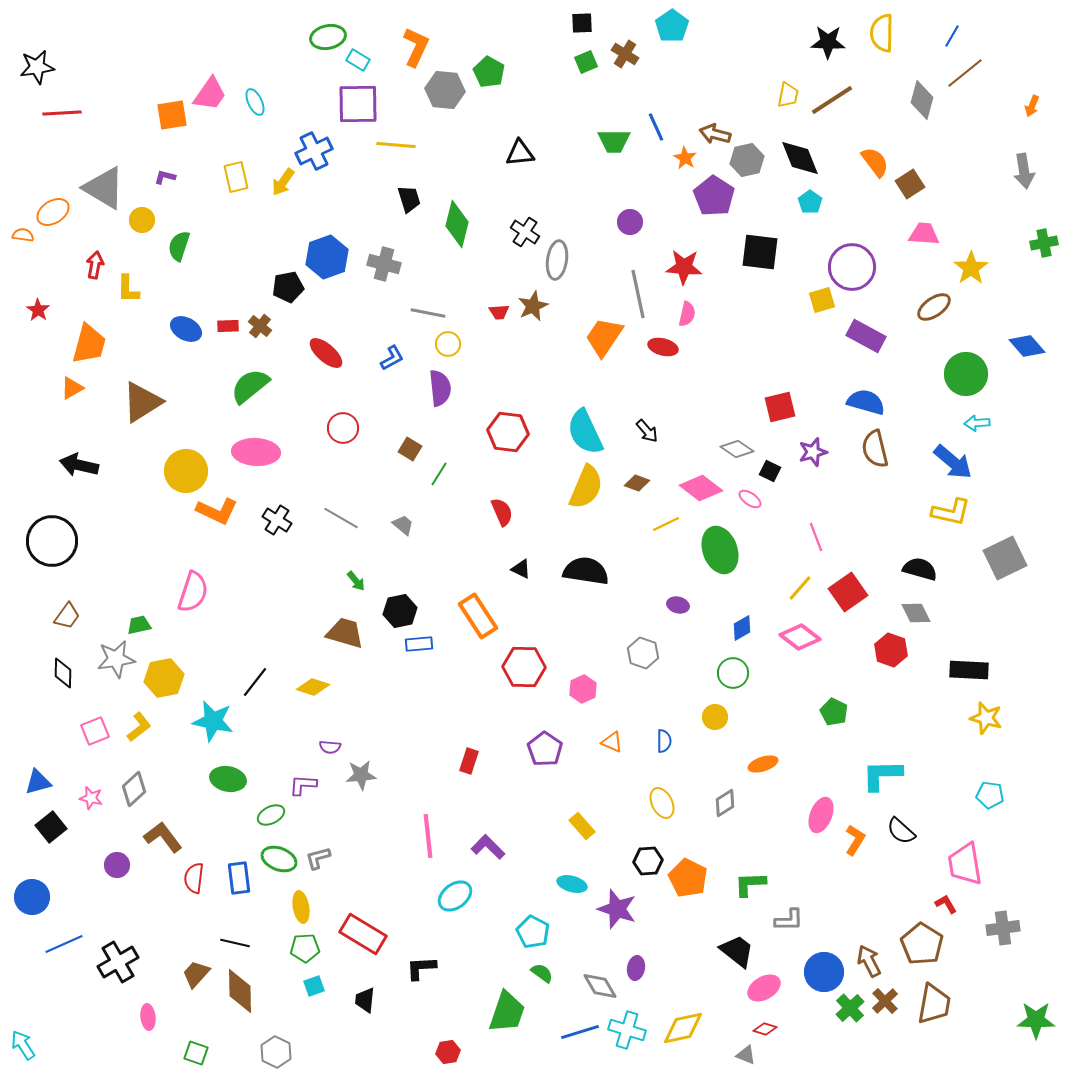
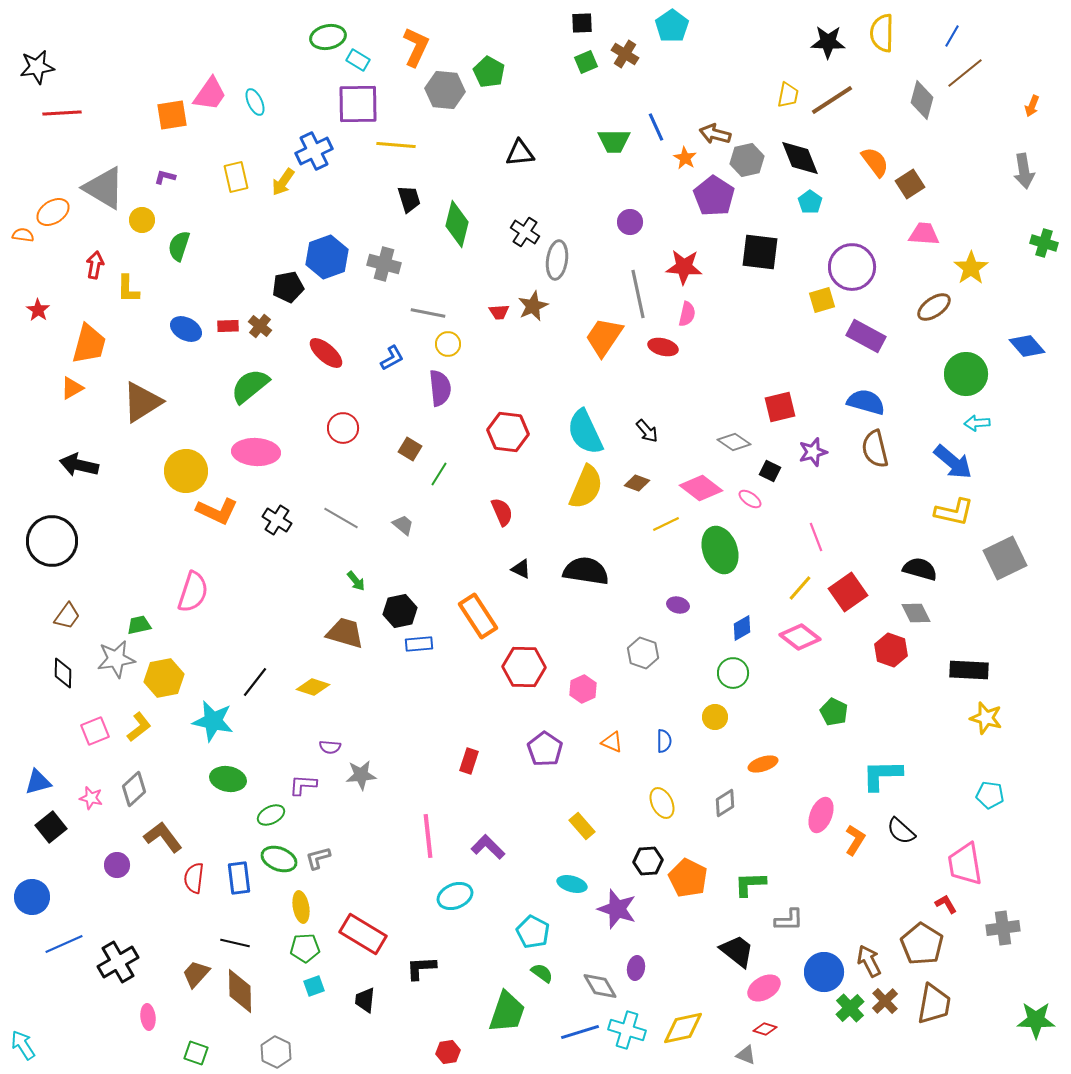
green cross at (1044, 243): rotated 28 degrees clockwise
gray diamond at (737, 449): moved 3 px left, 7 px up
yellow L-shape at (951, 512): moved 3 px right
cyan ellipse at (455, 896): rotated 16 degrees clockwise
